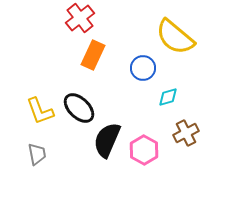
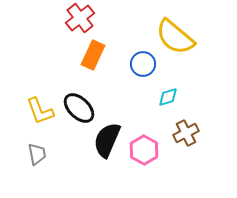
blue circle: moved 4 px up
